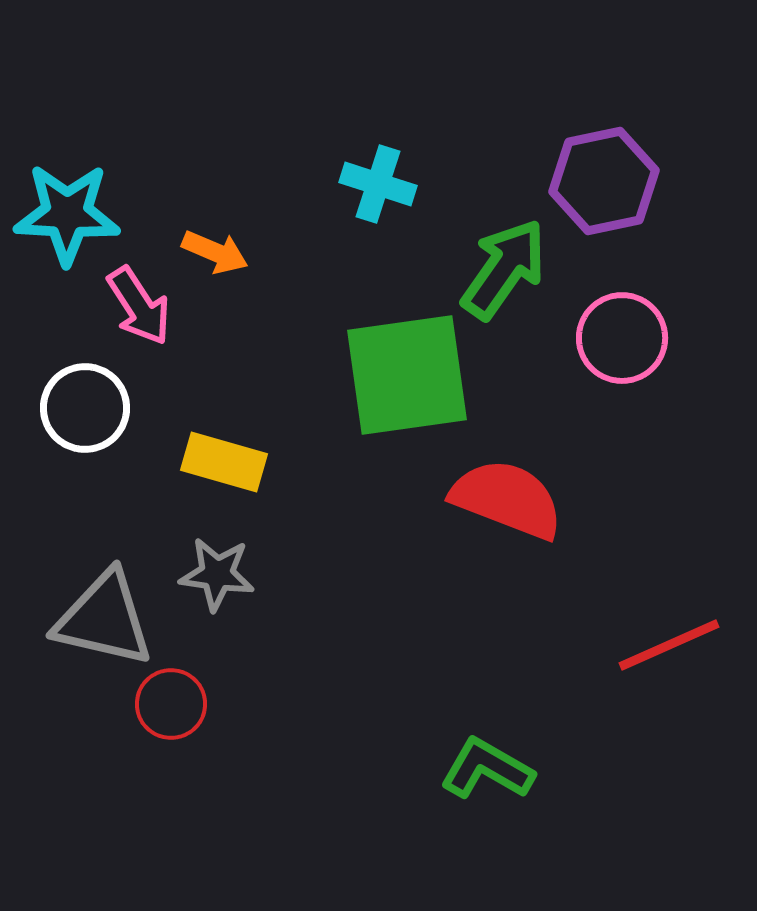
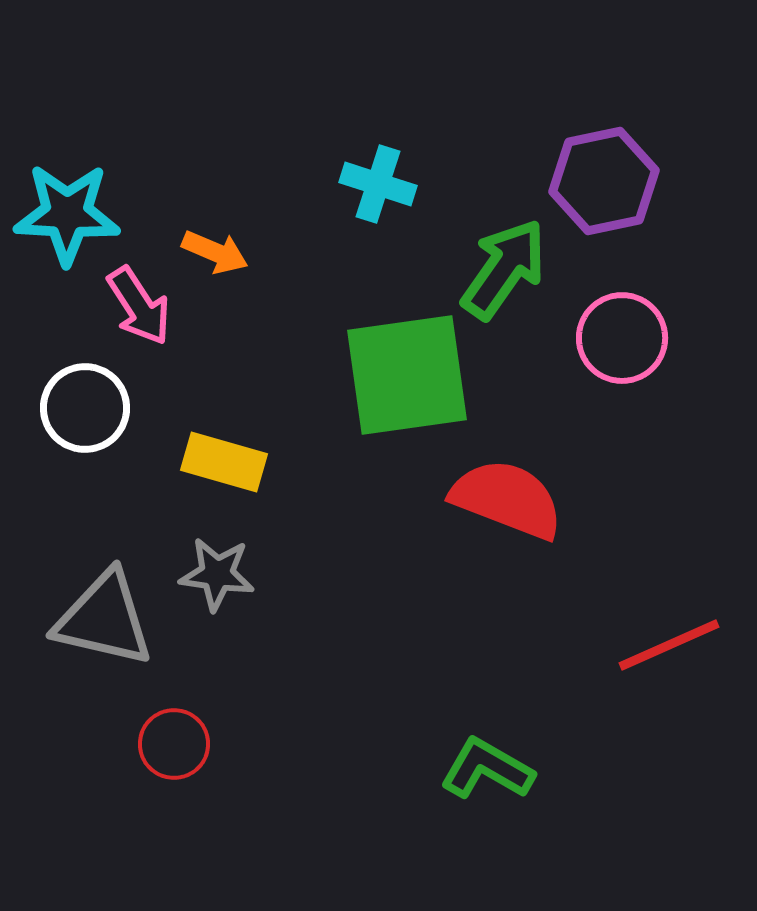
red circle: moved 3 px right, 40 px down
